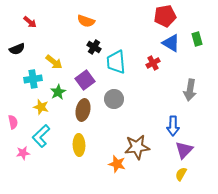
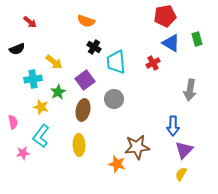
cyan L-shape: rotated 10 degrees counterclockwise
